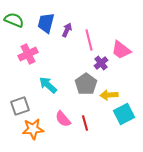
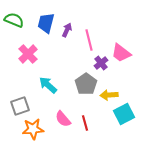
pink trapezoid: moved 3 px down
pink cross: rotated 18 degrees counterclockwise
